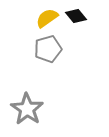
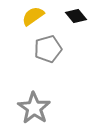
yellow semicircle: moved 14 px left, 2 px up
gray star: moved 7 px right, 1 px up
